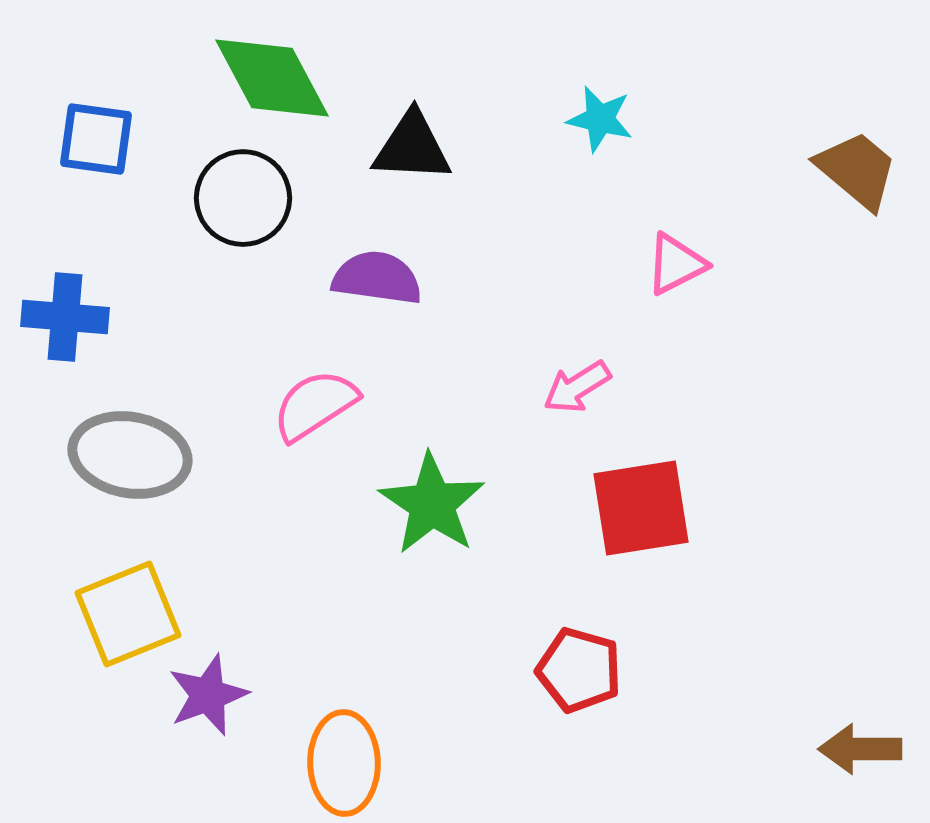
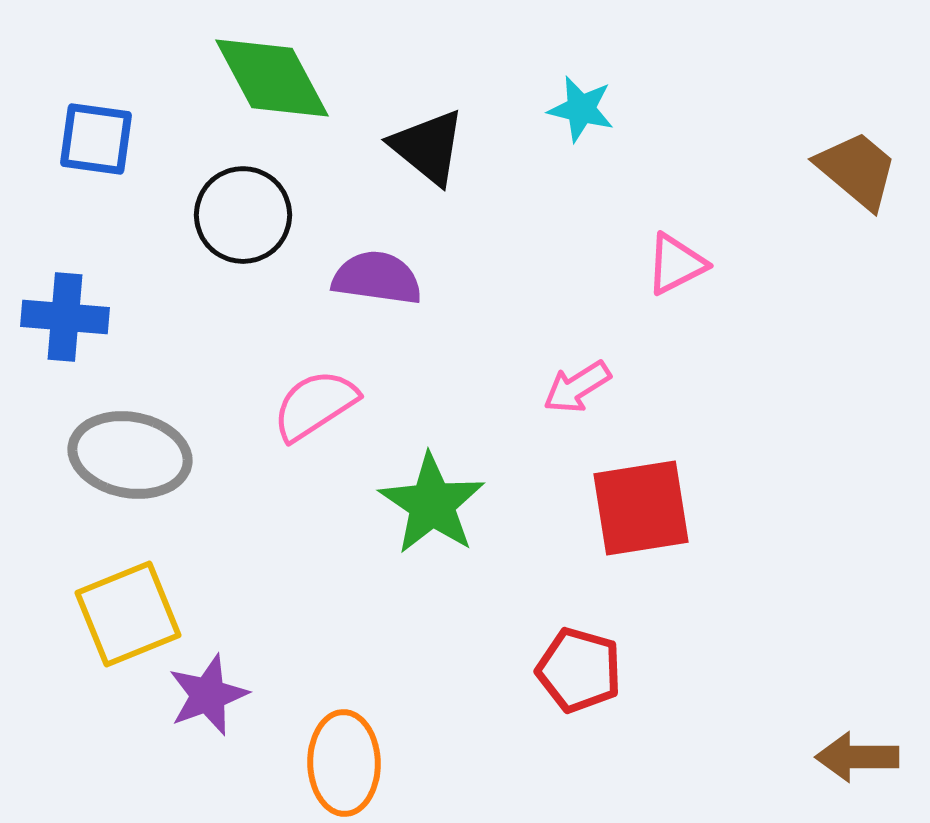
cyan star: moved 19 px left, 10 px up
black triangle: moved 16 px right; rotated 36 degrees clockwise
black circle: moved 17 px down
brown arrow: moved 3 px left, 8 px down
